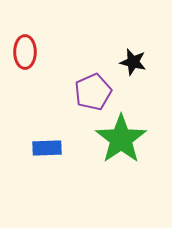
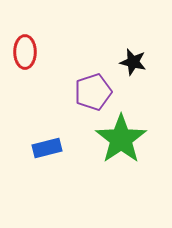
purple pentagon: rotated 6 degrees clockwise
blue rectangle: rotated 12 degrees counterclockwise
